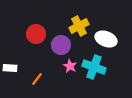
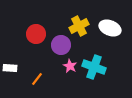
white ellipse: moved 4 px right, 11 px up
